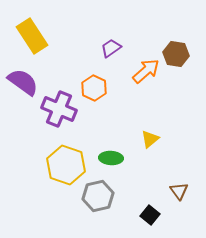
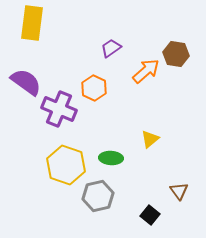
yellow rectangle: moved 13 px up; rotated 40 degrees clockwise
purple semicircle: moved 3 px right
